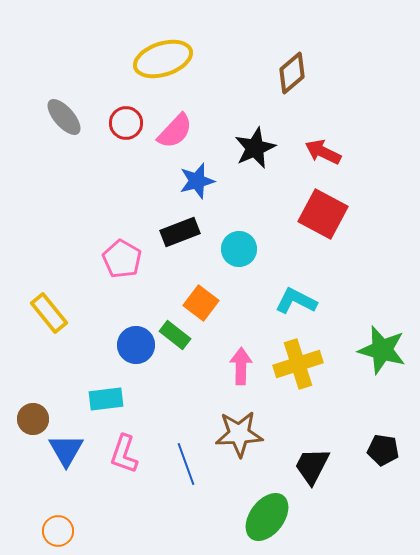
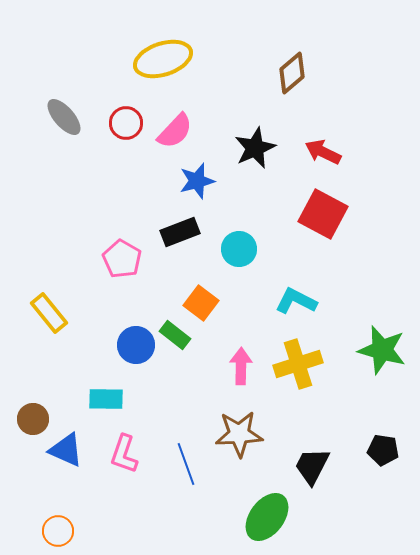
cyan rectangle: rotated 8 degrees clockwise
blue triangle: rotated 36 degrees counterclockwise
